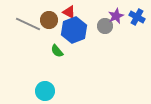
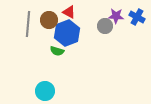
purple star: rotated 28 degrees clockwise
gray line: rotated 70 degrees clockwise
blue hexagon: moved 7 px left, 3 px down
green semicircle: rotated 32 degrees counterclockwise
